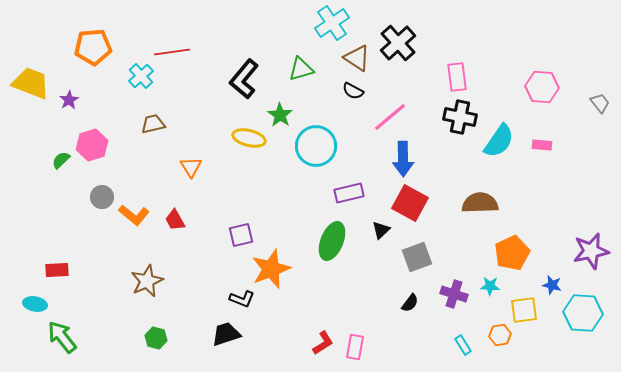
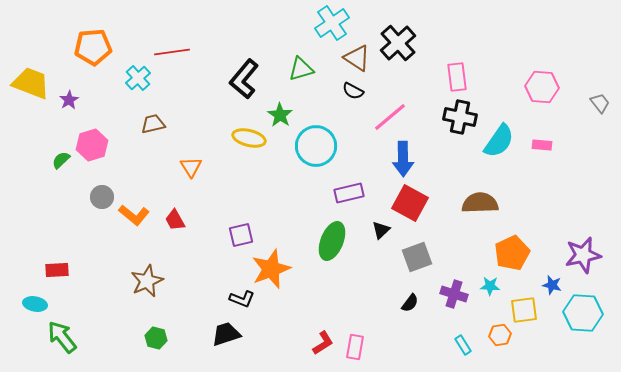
cyan cross at (141, 76): moved 3 px left, 2 px down
purple star at (591, 251): moved 8 px left, 4 px down
